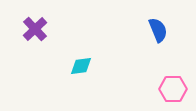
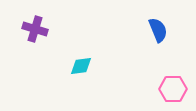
purple cross: rotated 30 degrees counterclockwise
